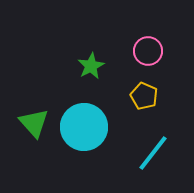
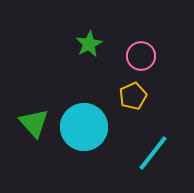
pink circle: moved 7 px left, 5 px down
green star: moved 2 px left, 22 px up
yellow pentagon: moved 11 px left; rotated 24 degrees clockwise
